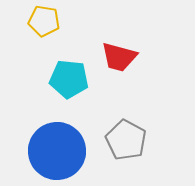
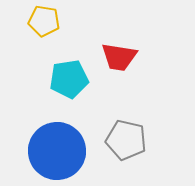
red trapezoid: rotated 6 degrees counterclockwise
cyan pentagon: rotated 15 degrees counterclockwise
gray pentagon: rotated 15 degrees counterclockwise
